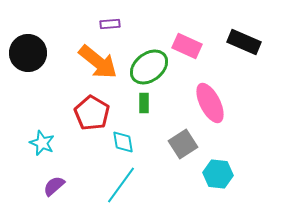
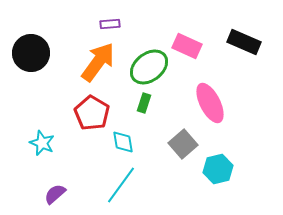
black circle: moved 3 px right
orange arrow: rotated 93 degrees counterclockwise
green rectangle: rotated 18 degrees clockwise
gray square: rotated 8 degrees counterclockwise
cyan hexagon: moved 5 px up; rotated 20 degrees counterclockwise
purple semicircle: moved 1 px right, 8 px down
